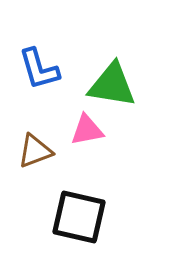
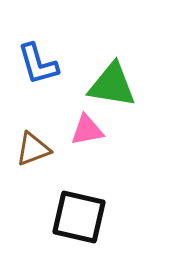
blue L-shape: moved 1 px left, 5 px up
brown triangle: moved 2 px left, 2 px up
